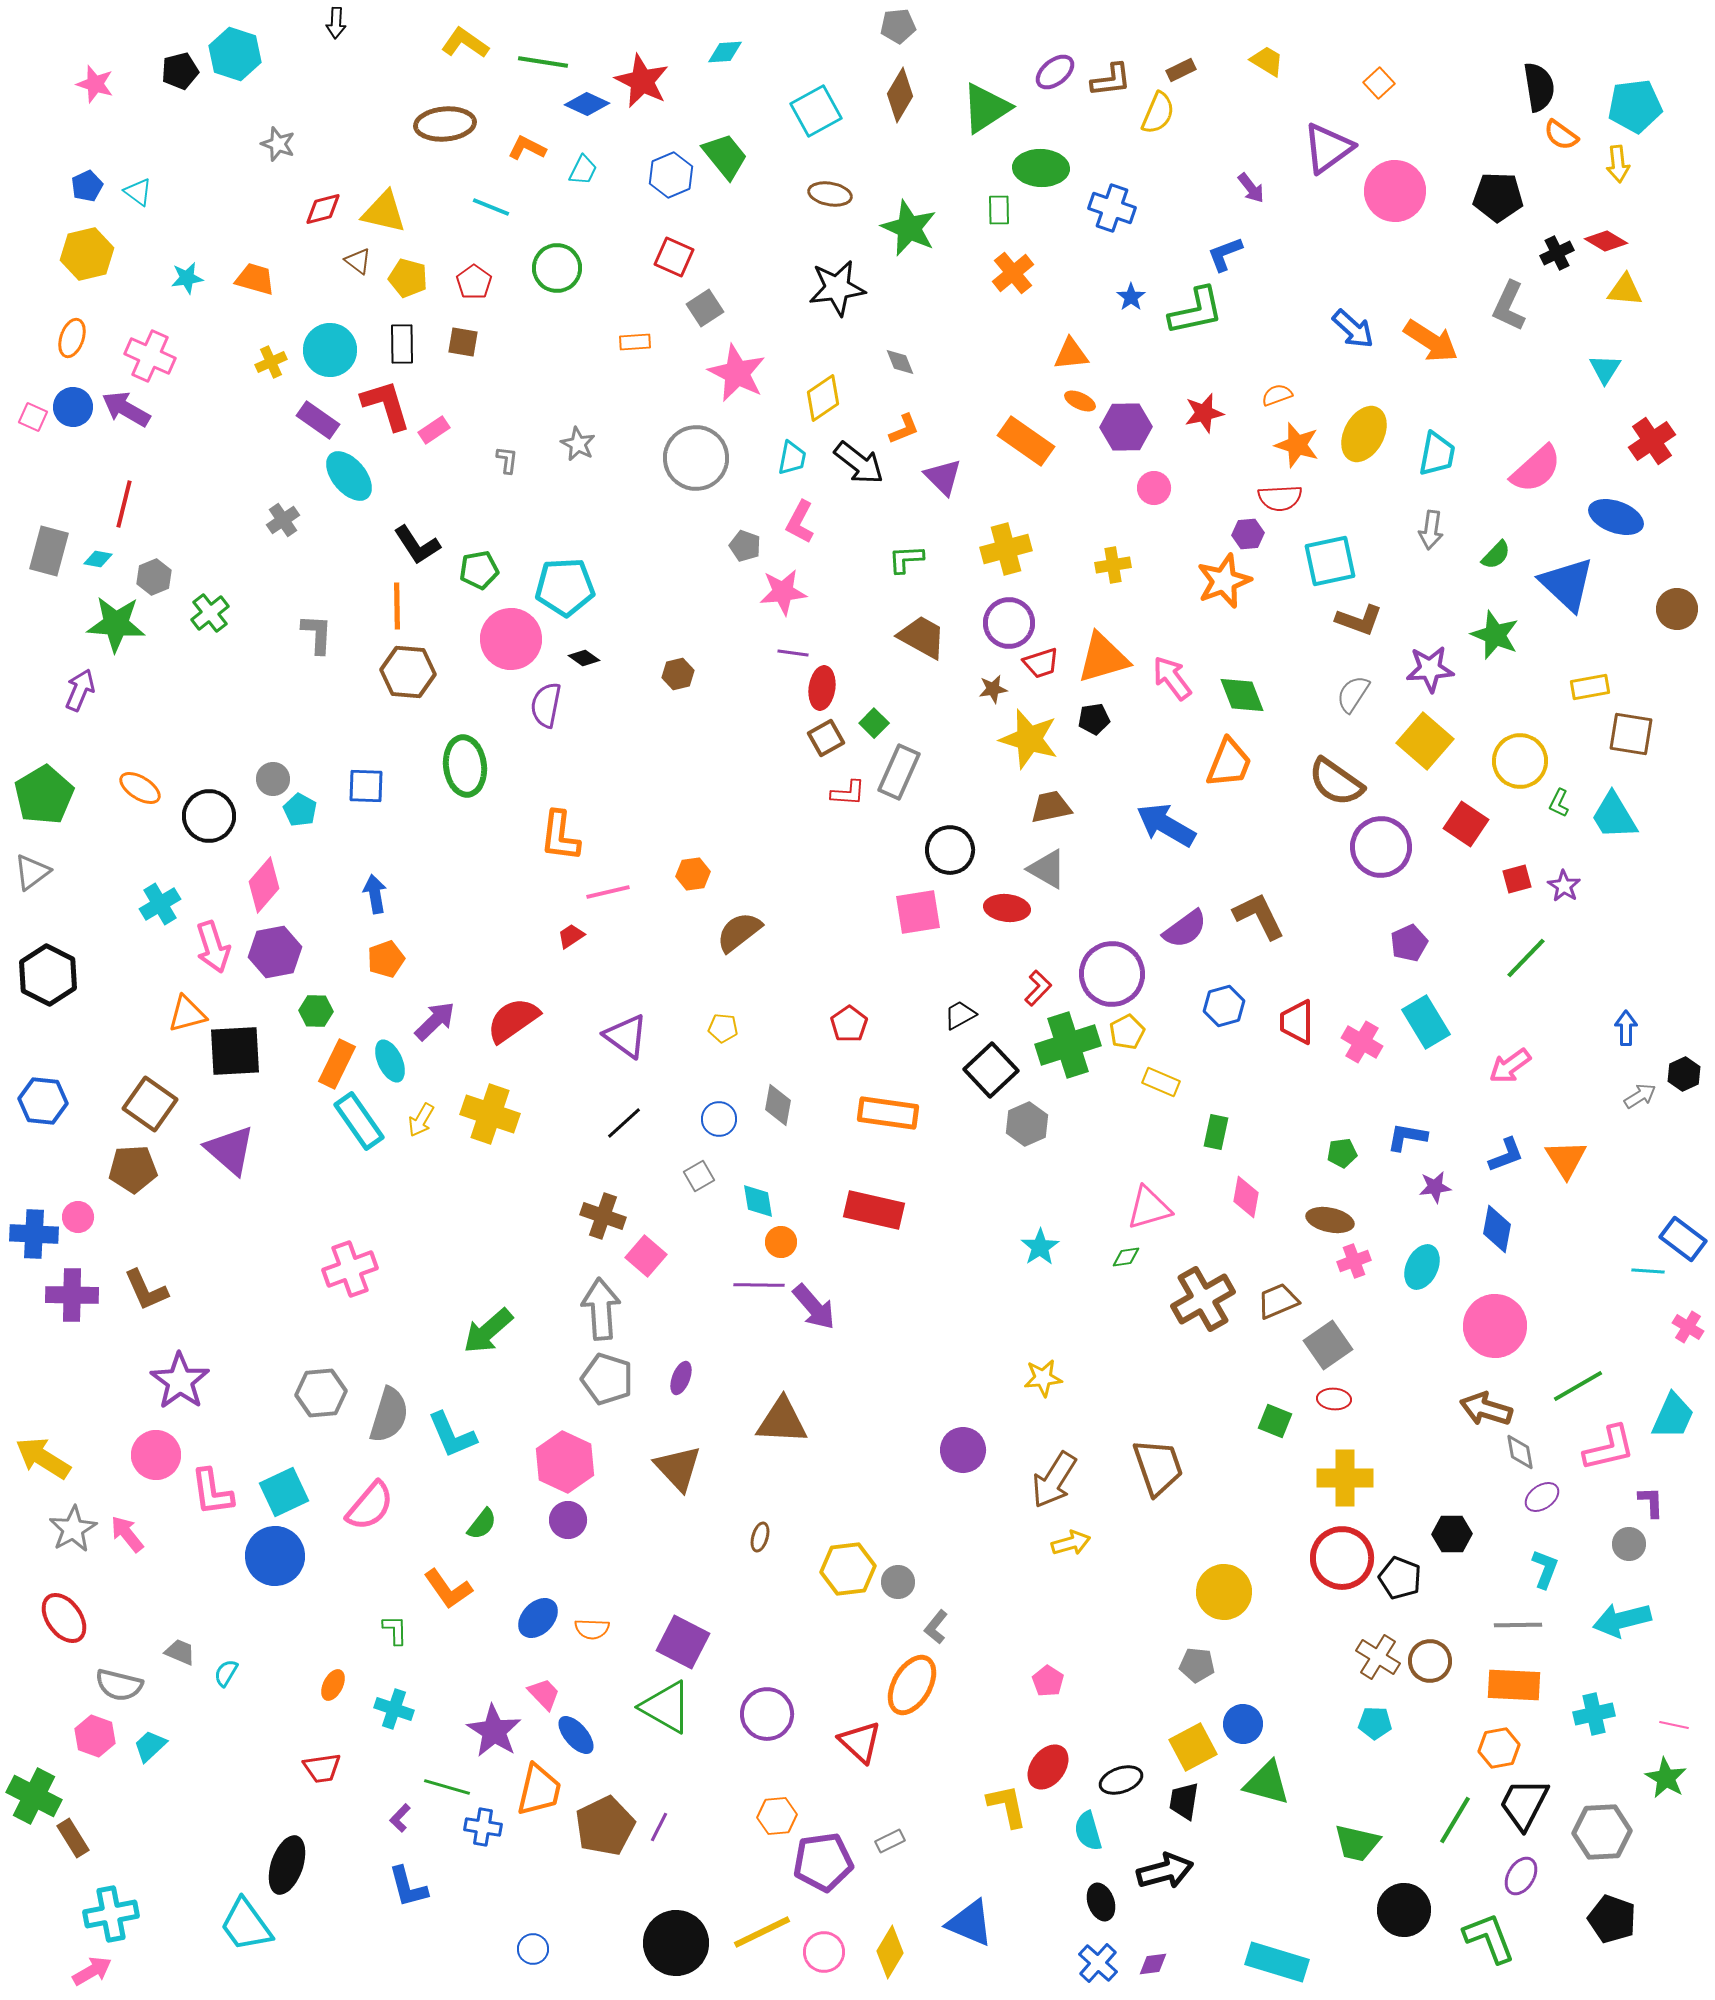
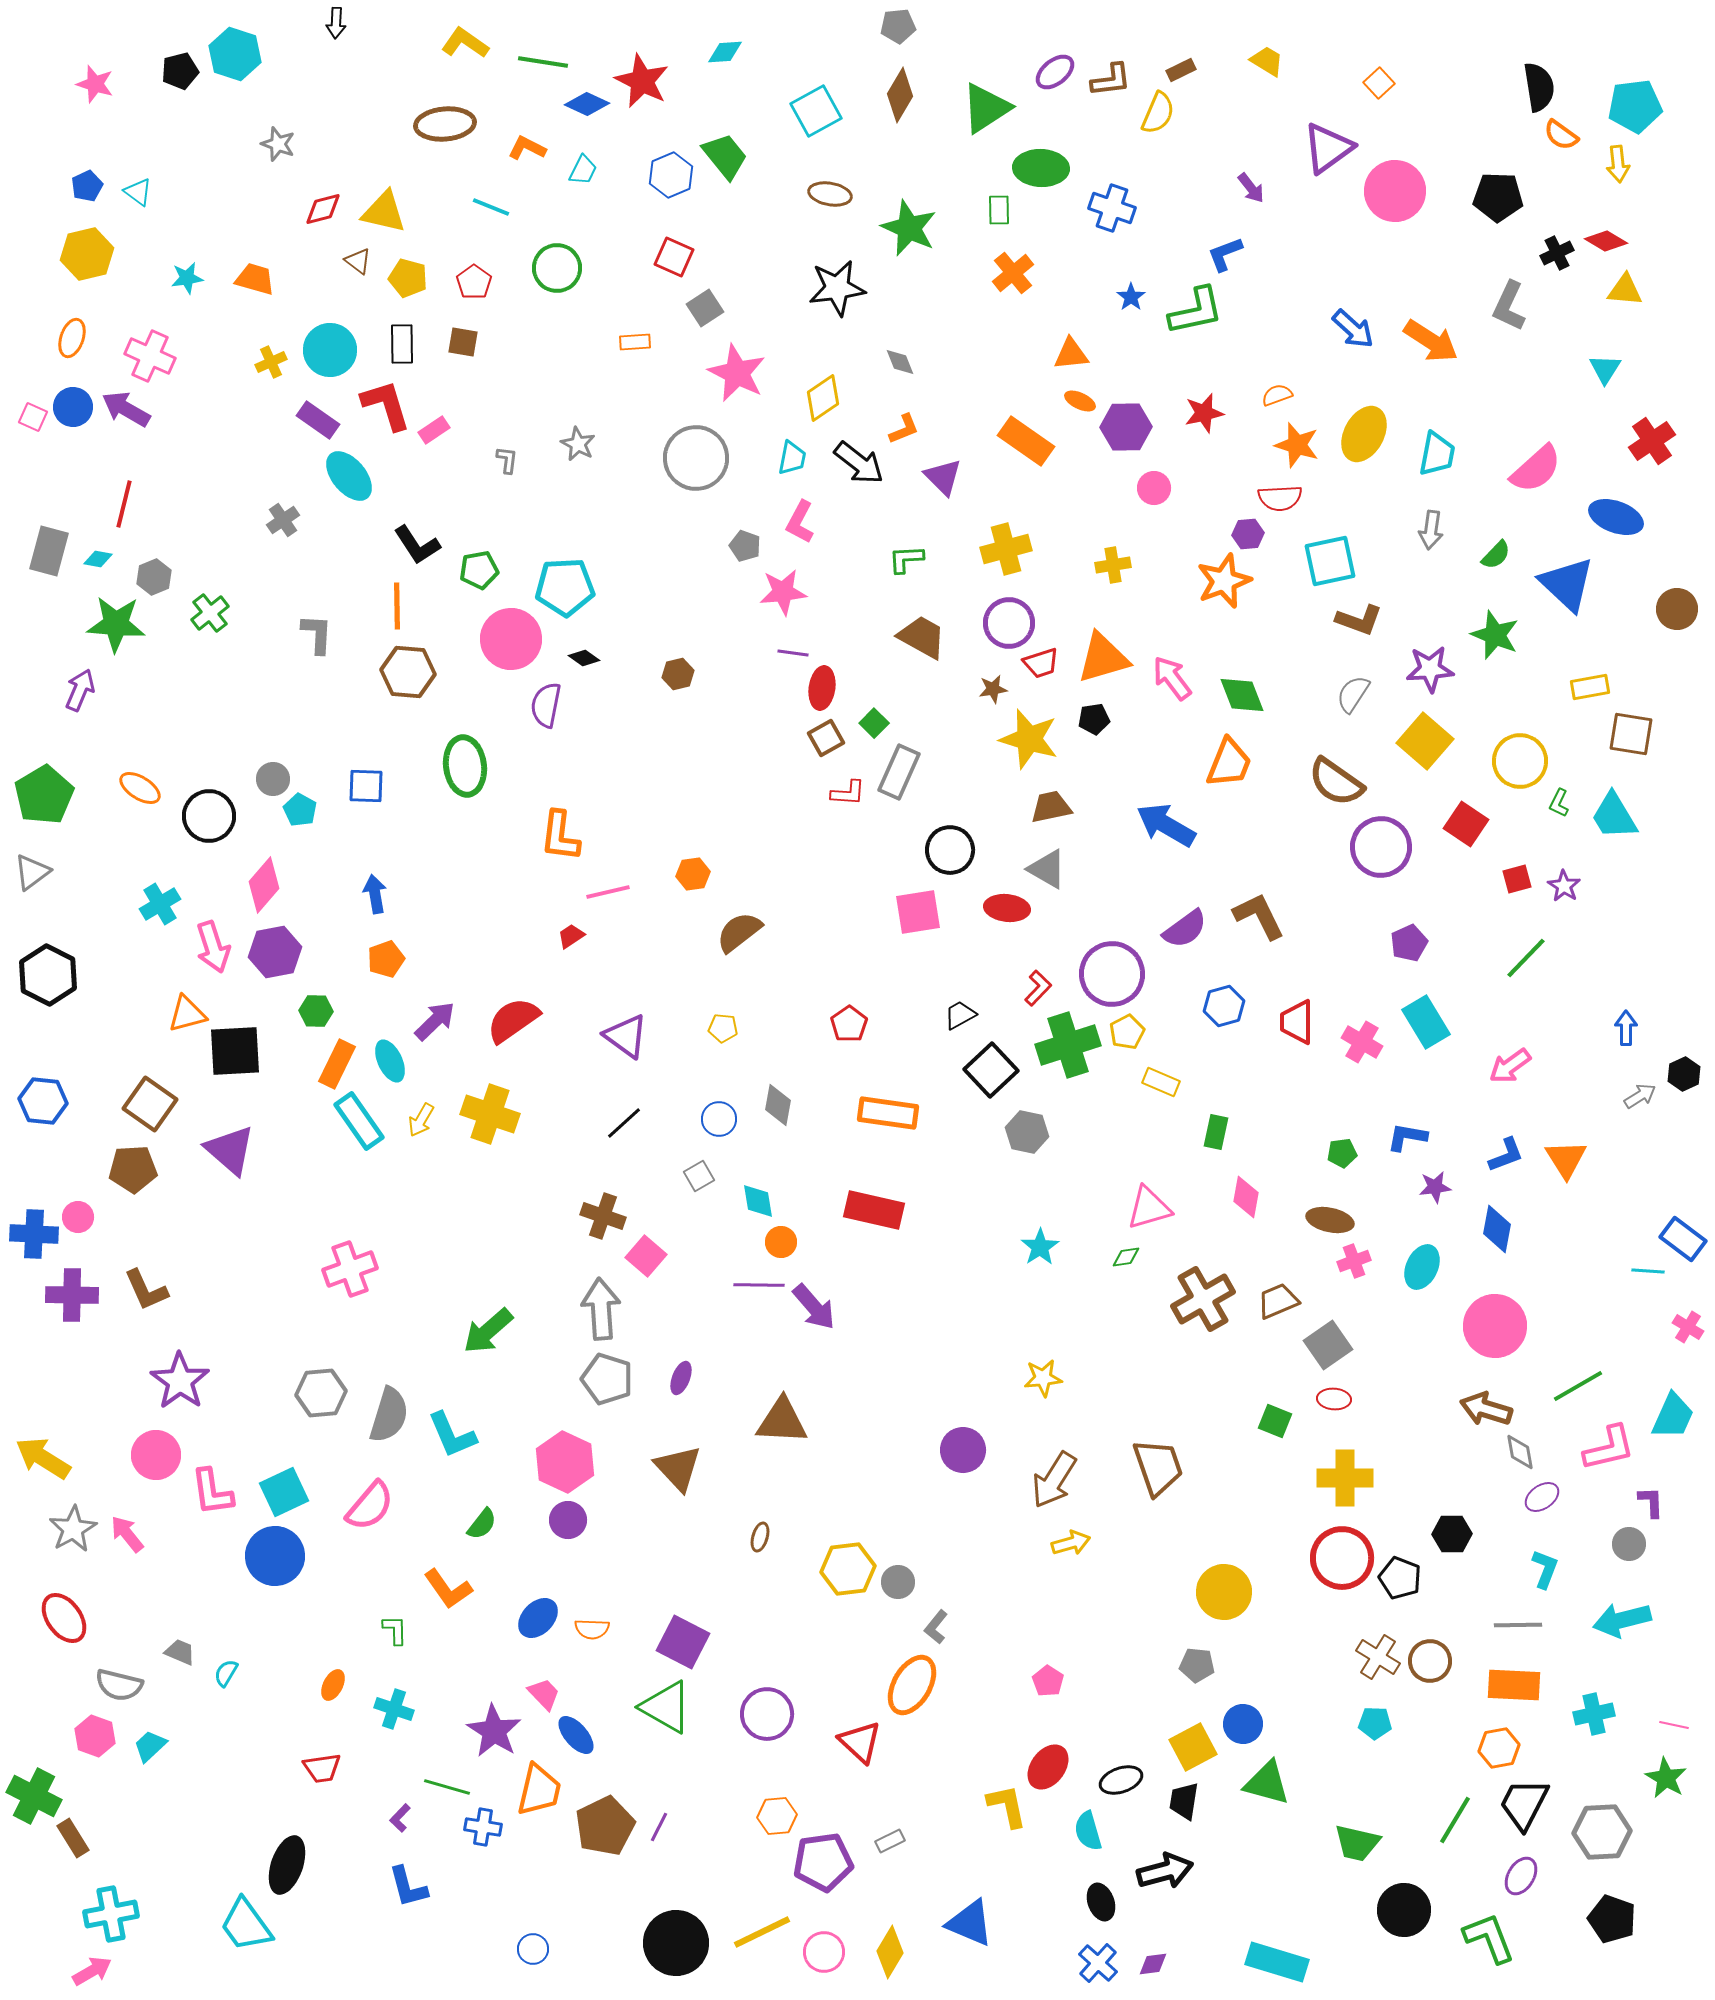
gray hexagon at (1027, 1124): moved 8 px down; rotated 24 degrees counterclockwise
